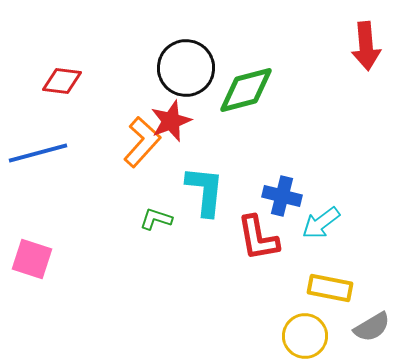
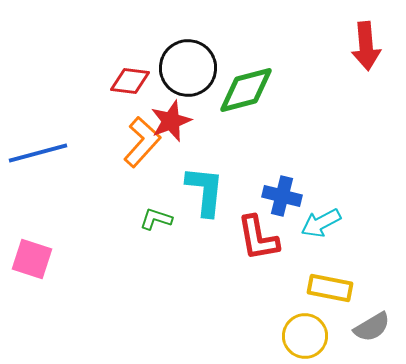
black circle: moved 2 px right
red diamond: moved 68 px right
cyan arrow: rotated 9 degrees clockwise
